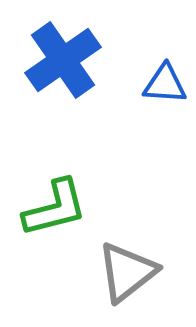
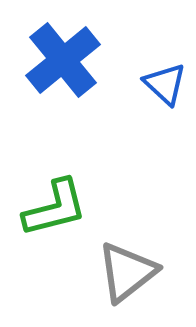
blue cross: rotated 4 degrees counterclockwise
blue triangle: rotated 39 degrees clockwise
